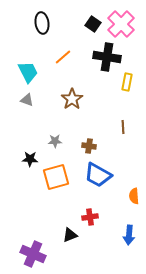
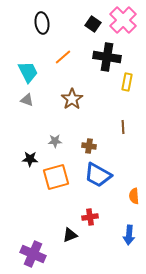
pink cross: moved 2 px right, 4 px up
